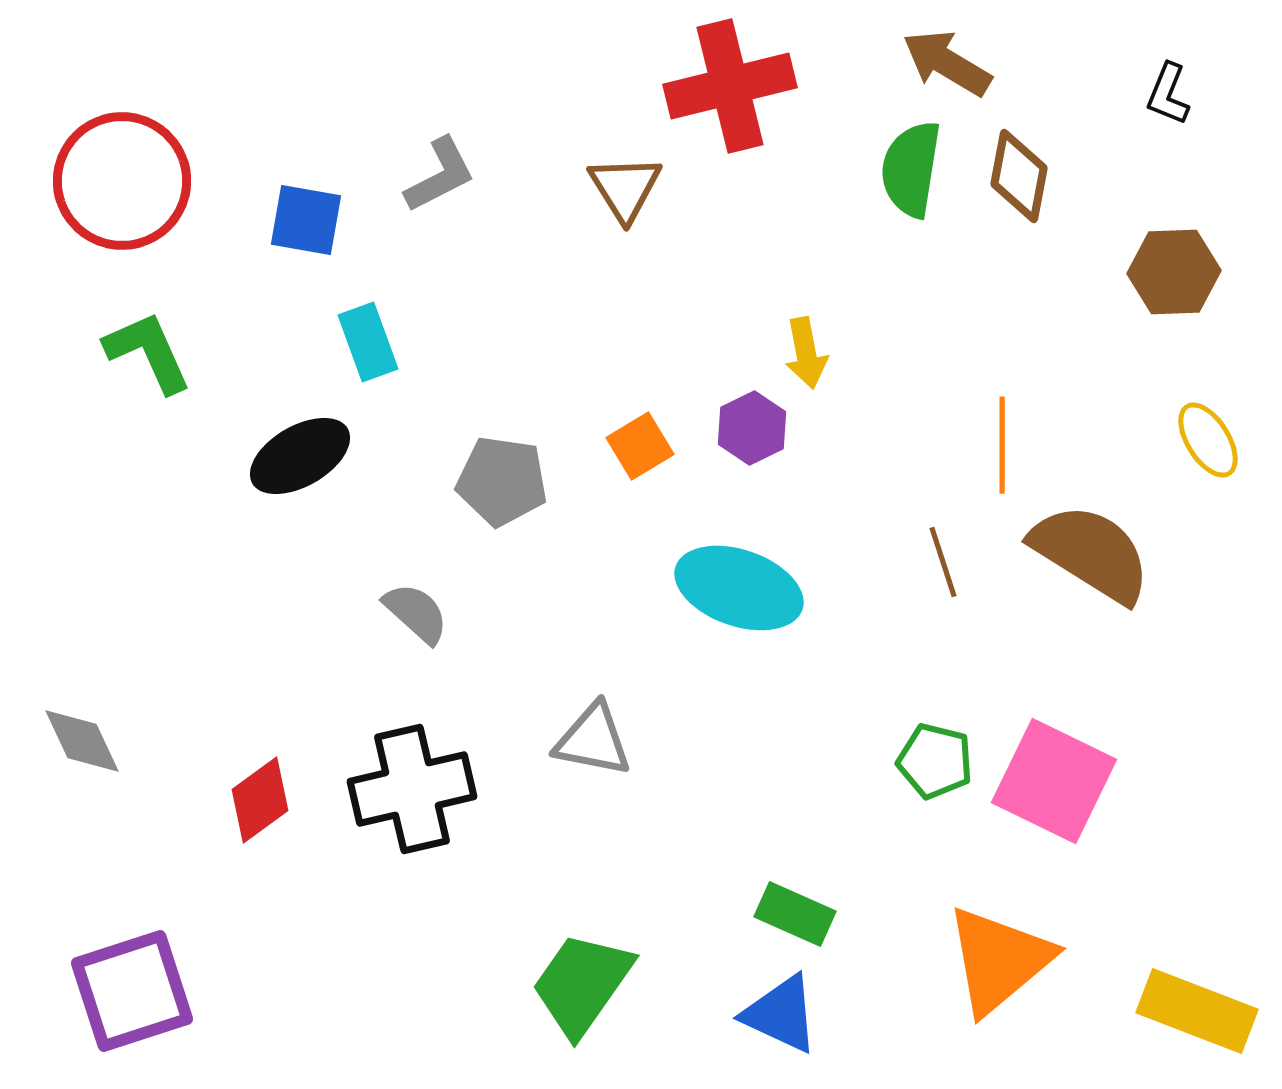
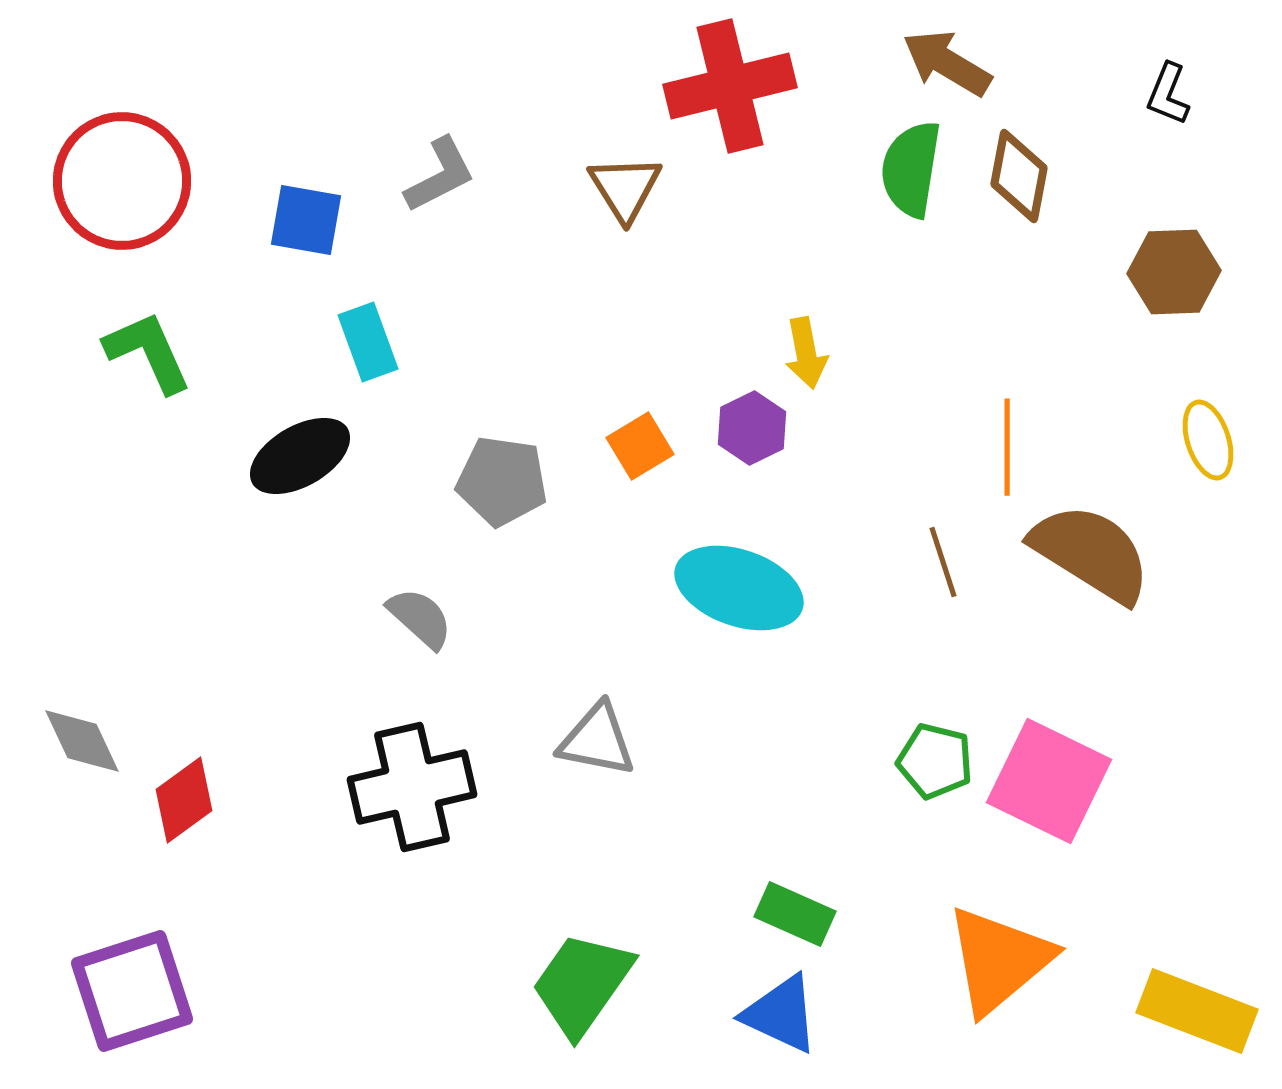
yellow ellipse: rotated 14 degrees clockwise
orange line: moved 5 px right, 2 px down
gray semicircle: moved 4 px right, 5 px down
gray triangle: moved 4 px right
pink square: moved 5 px left
black cross: moved 2 px up
red diamond: moved 76 px left
